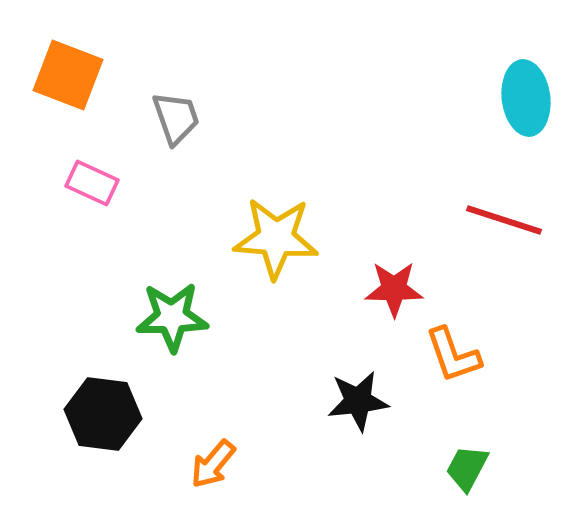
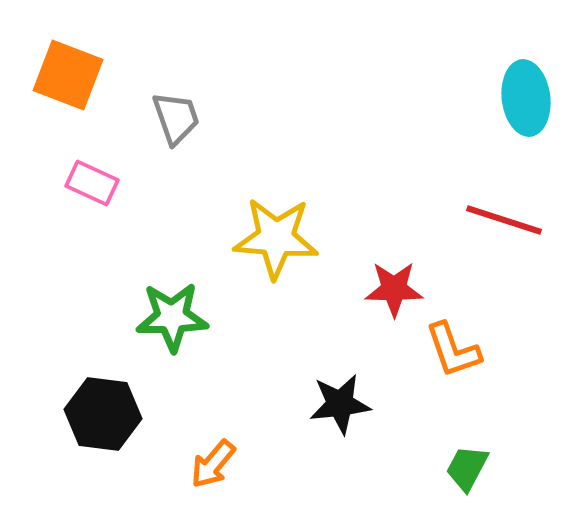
orange L-shape: moved 5 px up
black star: moved 18 px left, 3 px down
